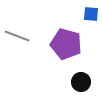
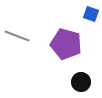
blue square: rotated 14 degrees clockwise
